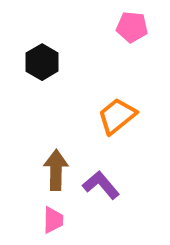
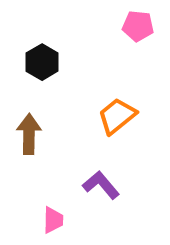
pink pentagon: moved 6 px right, 1 px up
brown arrow: moved 27 px left, 36 px up
